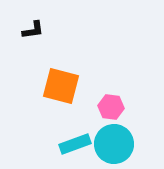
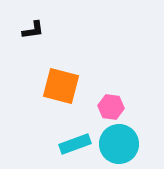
cyan circle: moved 5 px right
